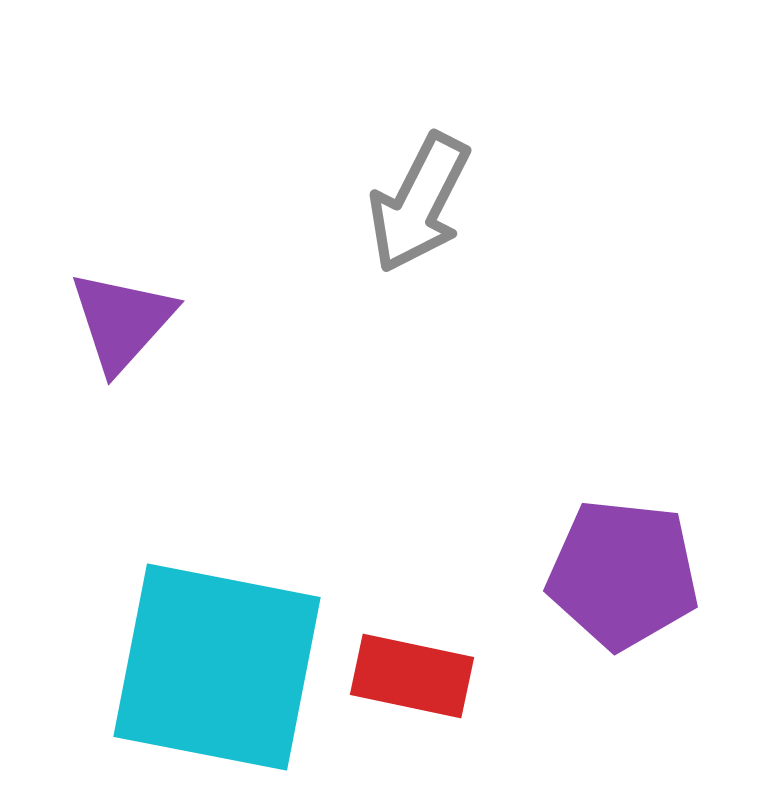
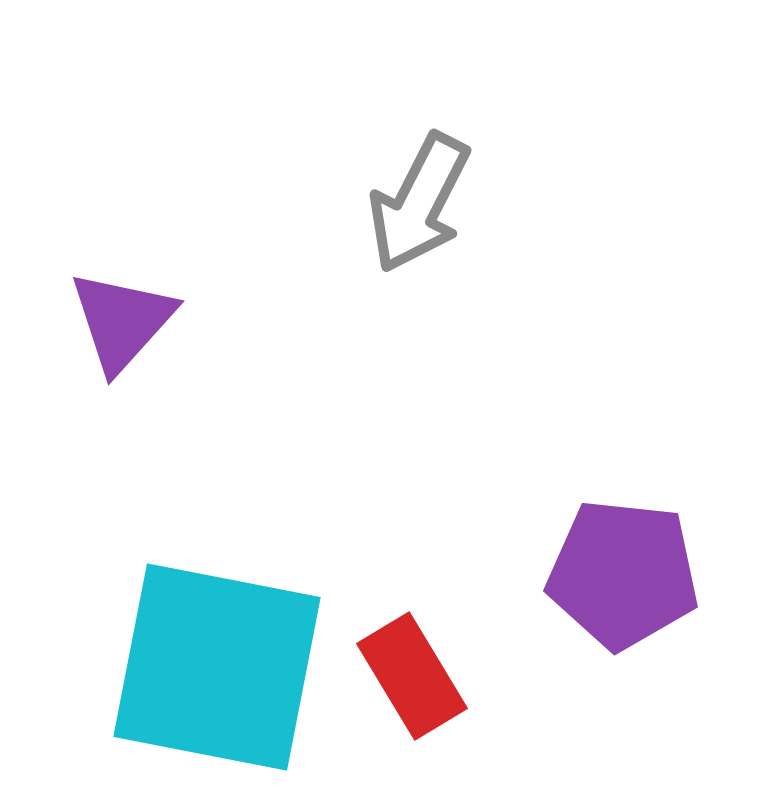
red rectangle: rotated 47 degrees clockwise
